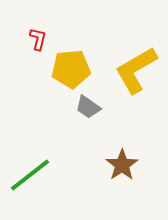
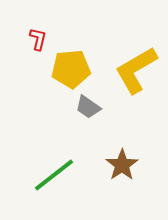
green line: moved 24 px right
